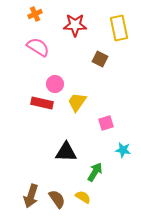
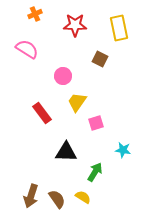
pink semicircle: moved 11 px left, 2 px down
pink circle: moved 8 px right, 8 px up
red rectangle: moved 10 px down; rotated 40 degrees clockwise
pink square: moved 10 px left
